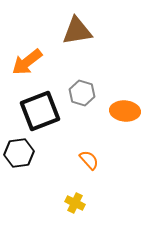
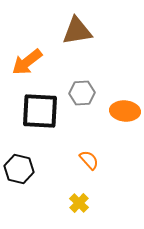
gray hexagon: rotated 20 degrees counterclockwise
black square: rotated 24 degrees clockwise
black hexagon: moved 16 px down; rotated 20 degrees clockwise
yellow cross: moved 4 px right; rotated 18 degrees clockwise
